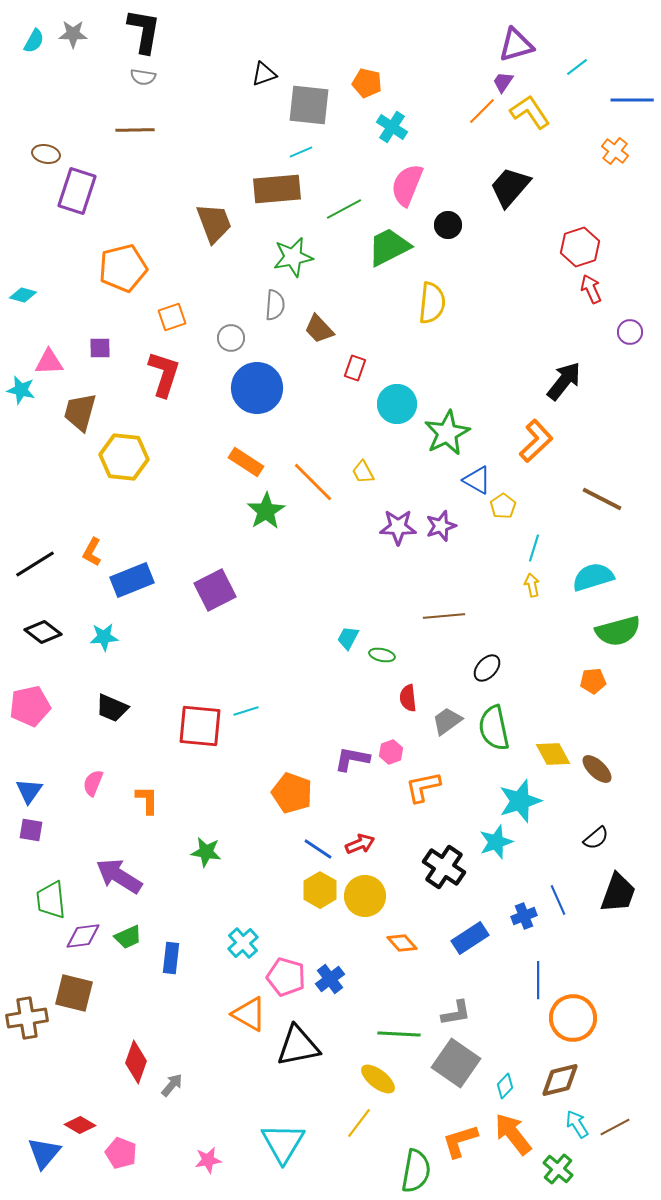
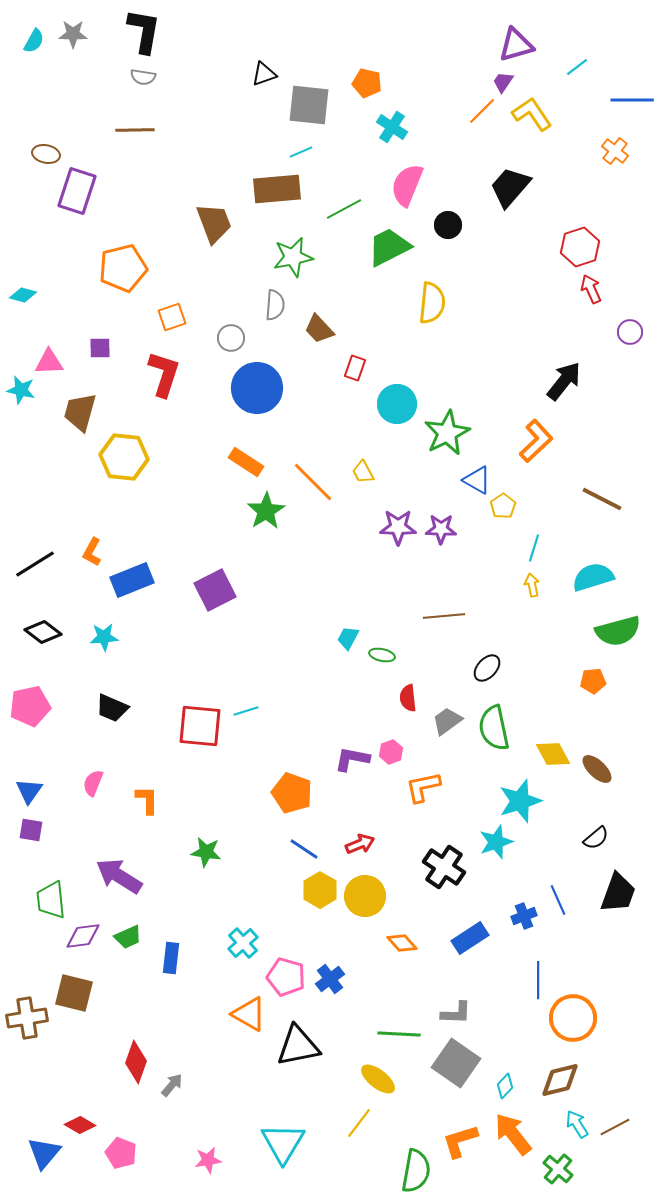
yellow L-shape at (530, 112): moved 2 px right, 2 px down
purple star at (441, 526): moved 3 px down; rotated 20 degrees clockwise
blue line at (318, 849): moved 14 px left
gray L-shape at (456, 1013): rotated 12 degrees clockwise
